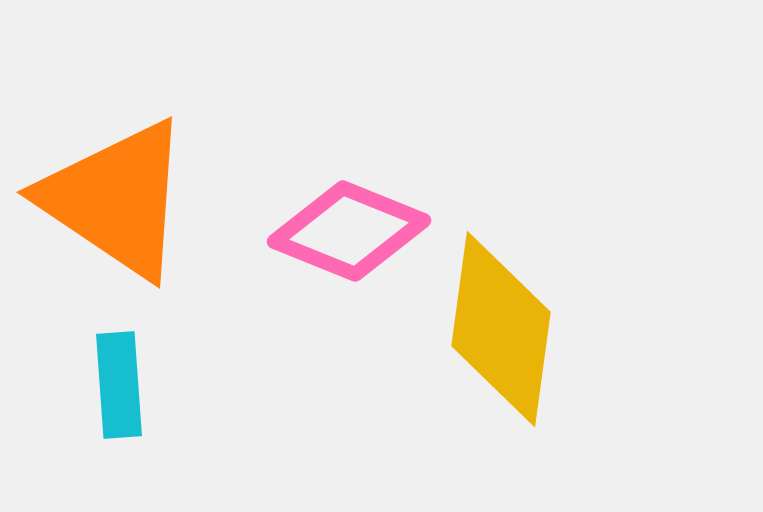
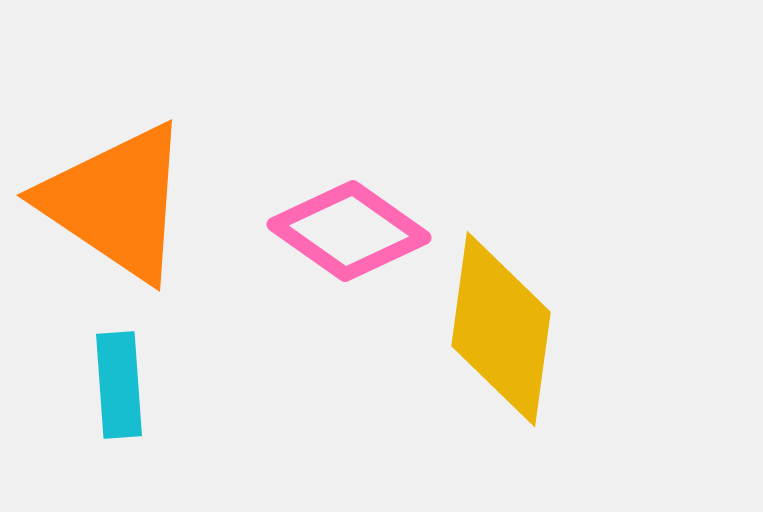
orange triangle: moved 3 px down
pink diamond: rotated 13 degrees clockwise
